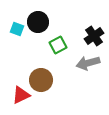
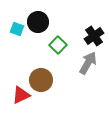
green square: rotated 18 degrees counterclockwise
gray arrow: rotated 135 degrees clockwise
